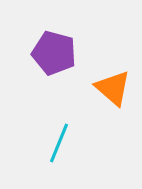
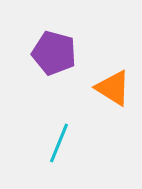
orange triangle: rotated 9 degrees counterclockwise
